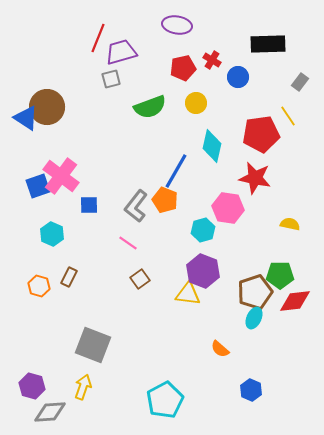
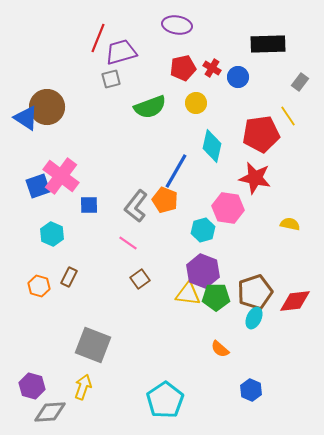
red cross at (212, 60): moved 8 px down
green pentagon at (280, 275): moved 64 px left, 22 px down
cyan pentagon at (165, 400): rotated 6 degrees counterclockwise
